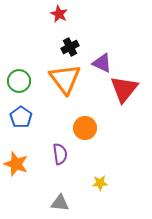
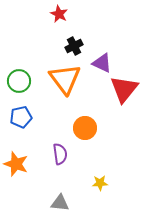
black cross: moved 4 px right, 1 px up
blue pentagon: rotated 25 degrees clockwise
